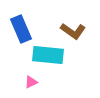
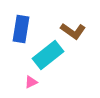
blue rectangle: rotated 32 degrees clockwise
cyan rectangle: rotated 44 degrees counterclockwise
